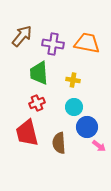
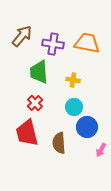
green trapezoid: moved 1 px up
red cross: moved 2 px left; rotated 21 degrees counterclockwise
pink arrow: moved 2 px right, 4 px down; rotated 80 degrees clockwise
